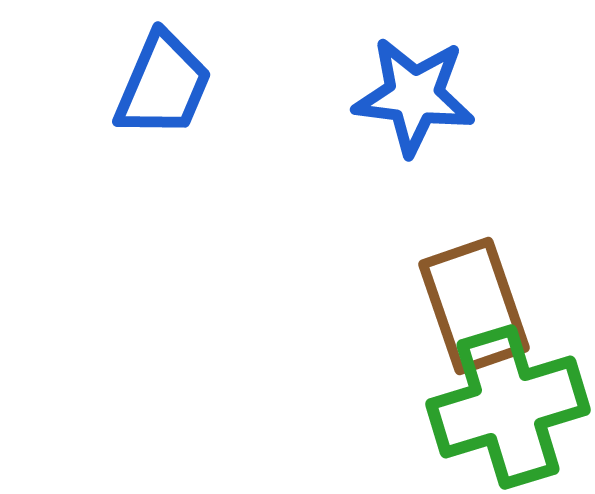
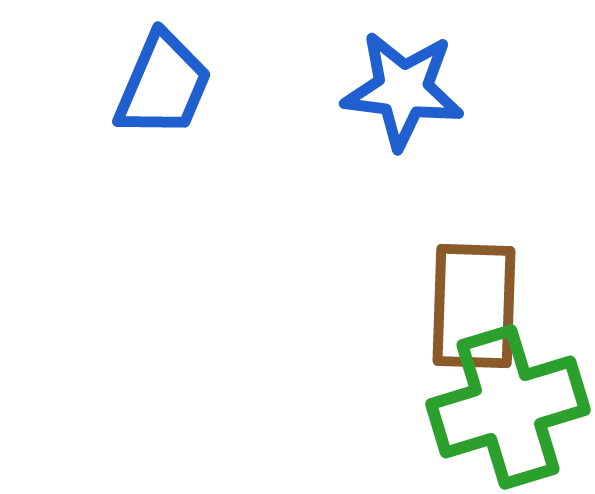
blue star: moved 11 px left, 6 px up
brown rectangle: rotated 21 degrees clockwise
